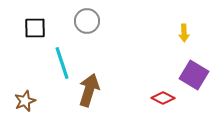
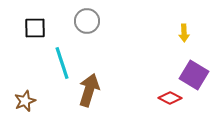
red diamond: moved 7 px right
